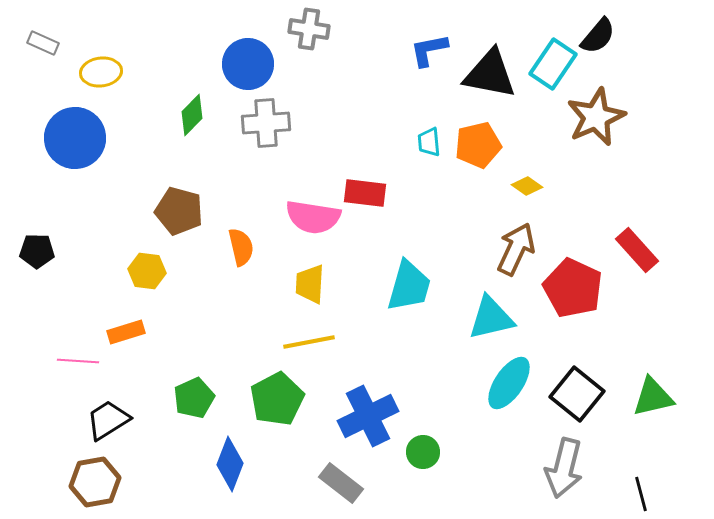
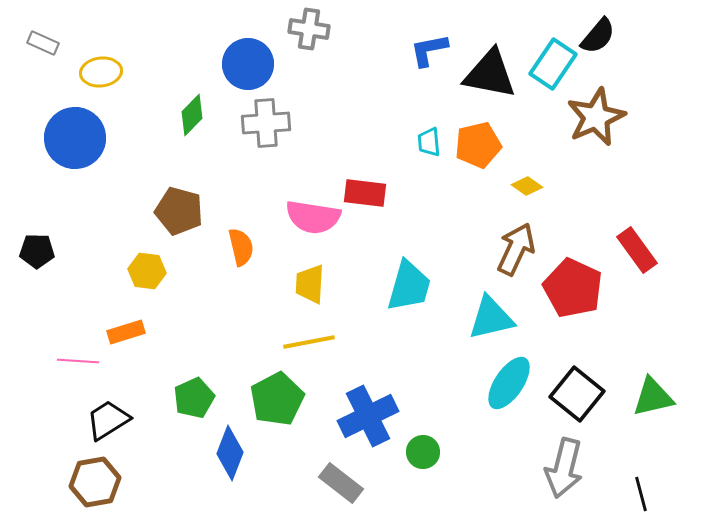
red rectangle at (637, 250): rotated 6 degrees clockwise
blue diamond at (230, 464): moved 11 px up
